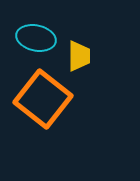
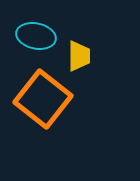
cyan ellipse: moved 2 px up
